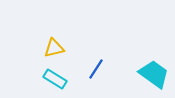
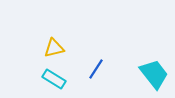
cyan trapezoid: rotated 16 degrees clockwise
cyan rectangle: moved 1 px left
